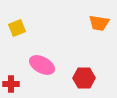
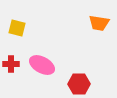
yellow square: rotated 36 degrees clockwise
red hexagon: moved 5 px left, 6 px down
red cross: moved 20 px up
